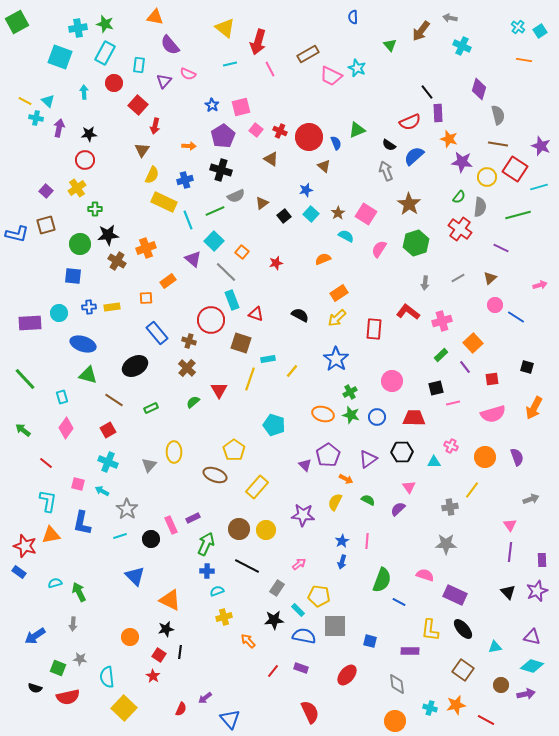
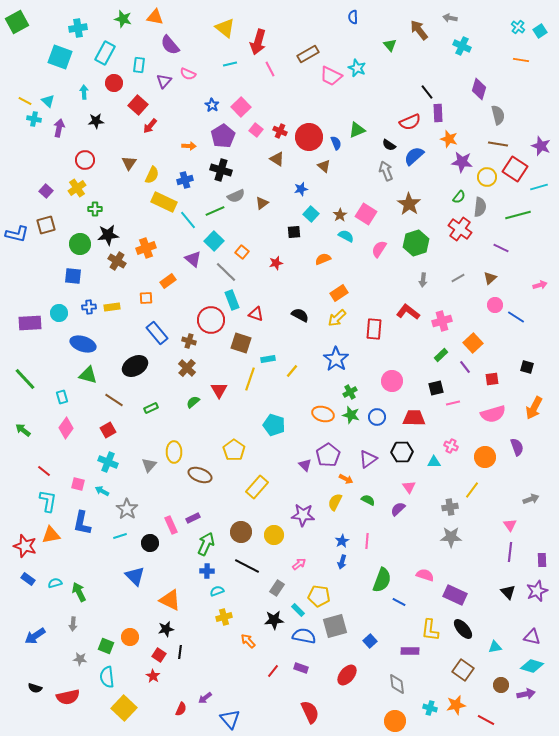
green star at (105, 24): moved 18 px right, 5 px up
brown arrow at (421, 31): moved 2 px left, 1 px up; rotated 105 degrees clockwise
orange line at (524, 60): moved 3 px left
pink square at (241, 107): rotated 30 degrees counterclockwise
cyan cross at (36, 118): moved 2 px left, 1 px down
red arrow at (155, 126): moved 5 px left; rotated 28 degrees clockwise
black star at (89, 134): moved 7 px right, 13 px up
brown triangle at (142, 150): moved 13 px left, 13 px down
brown triangle at (271, 159): moved 6 px right
blue star at (306, 190): moved 5 px left, 1 px up
brown star at (338, 213): moved 2 px right, 2 px down
black square at (284, 216): moved 10 px right, 16 px down; rotated 32 degrees clockwise
cyan line at (188, 220): rotated 18 degrees counterclockwise
gray arrow at (425, 283): moved 2 px left, 3 px up
purple semicircle at (517, 457): moved 10 px up
red line at (46, 463): moved 2 px left, 8 px down
brown ellipse at (215, 475): moved 15 px left
brown circle at (239, 529): moved 2 px right, 3 px down
yellow circle at (266, 530): moved 8 px right, 5 px down
black circle at (151, 539): moved 1 px left, 4 px down
gray star at (446, 544): moved 5 px right, 7 px up
blue rectangle at (19, 572): moved 9 px right, 7 px down
gray square at (335, 626): rotated 15 degrees counterclockwise
blue square at (370, 641): rotated 32 degrees clockwise
green square at (58, 668): moved 48 px right, 22 px up
